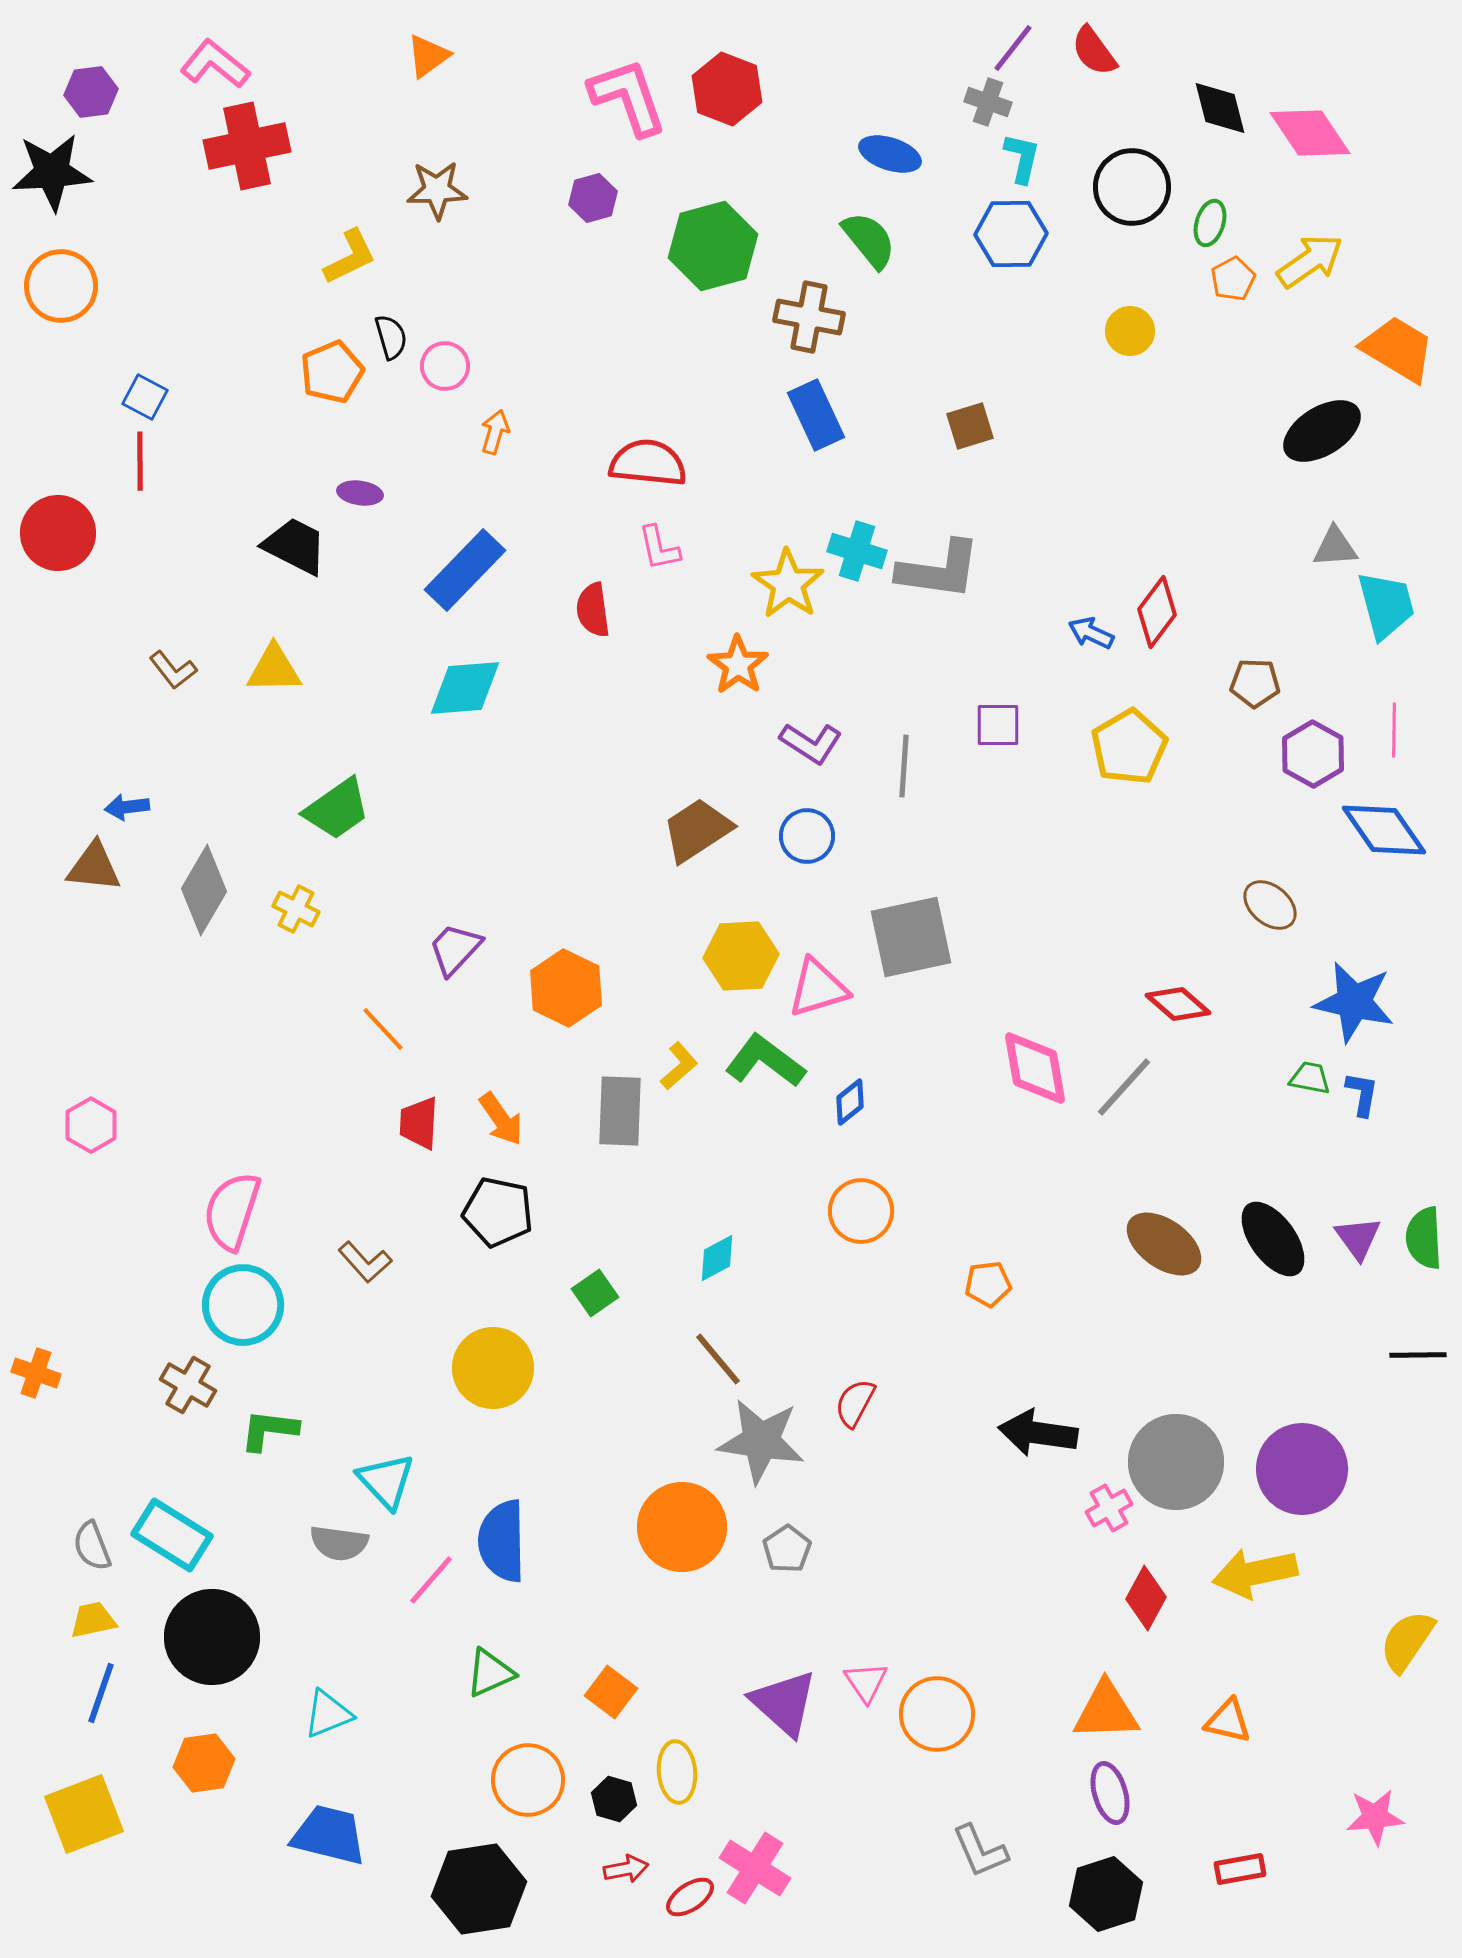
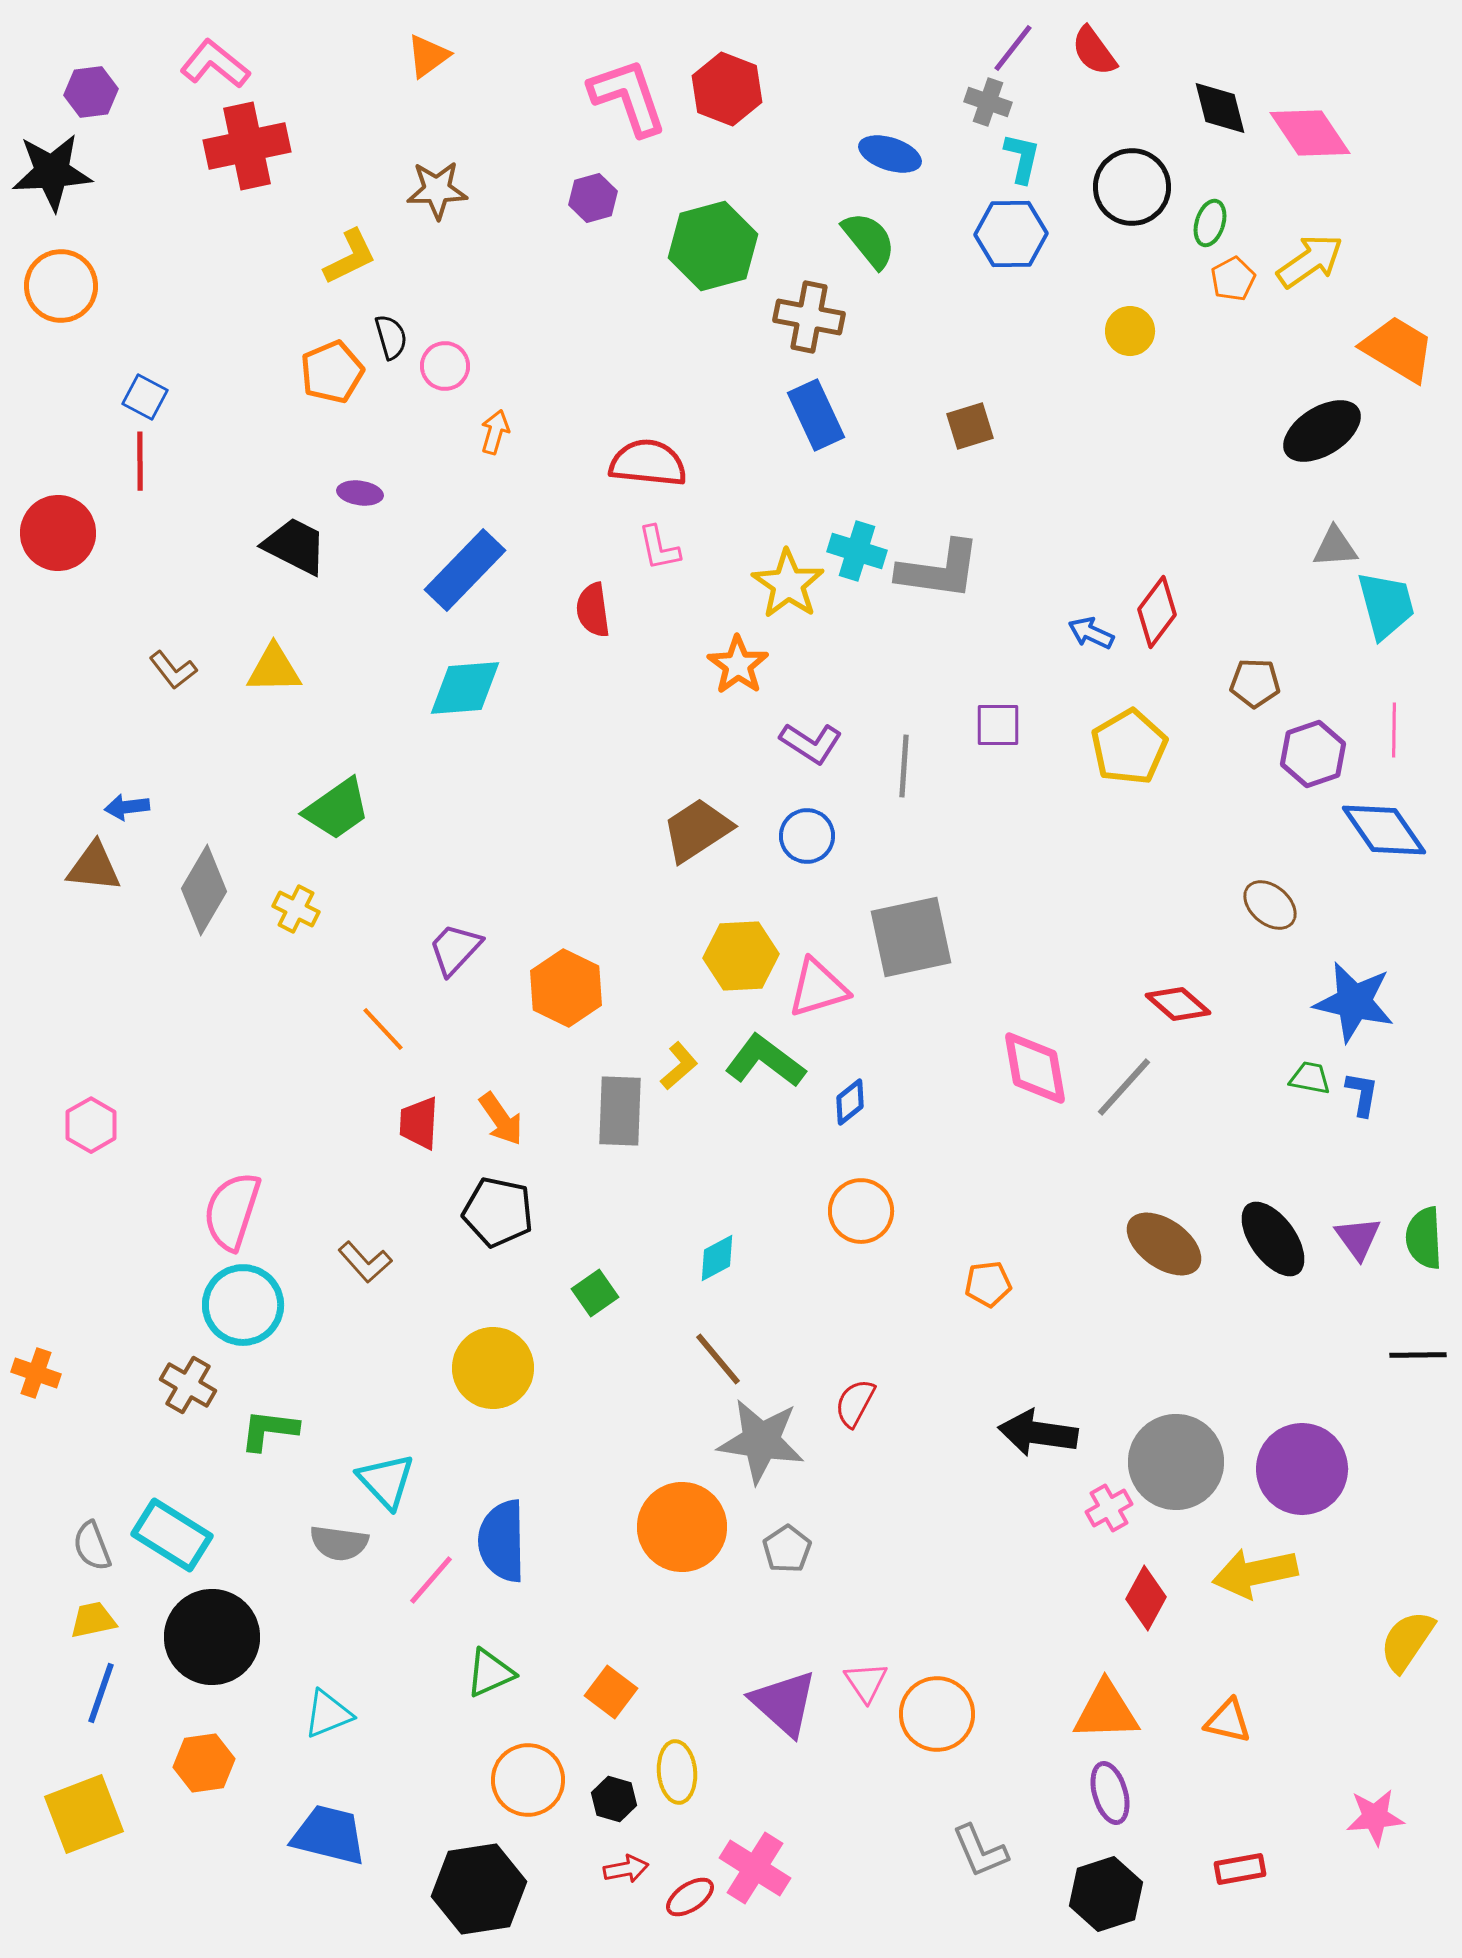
purple hexagon at (1313, 754): rotated 12 degrees clockwise
